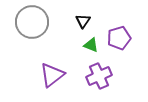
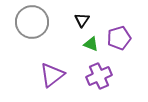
black triangle: moved 1 px left, 1 px up
green triangle: moved 1 px up
